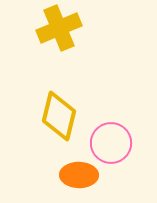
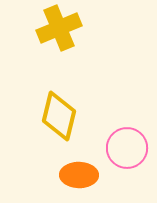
pink circle: moved 16 px right, 5 px down
